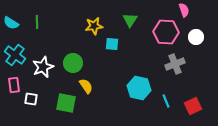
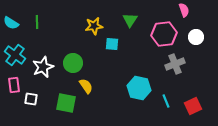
pink hexagon: moved 2 px left, 2 px down; rotated 10 degrees counterclockwise
